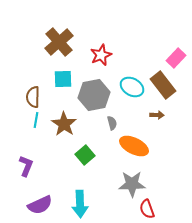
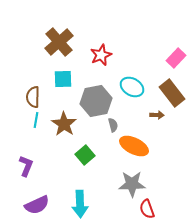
brown rectangle: moved 9 px right, 8 px down
gray hexagon: moved 2 px right, 6 px down
gray semicircle: moved 1 px right, 2 px down
purple semicircle: moved 3 px left
